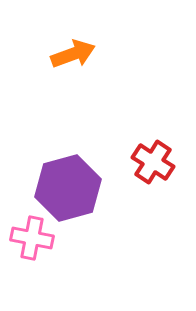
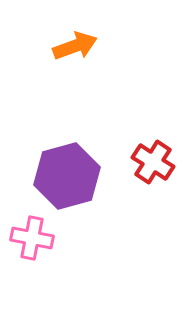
orange arrow: moved 2 px right, 8 px up
purple hexagon: moved 1 px left, 12 px up
